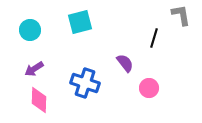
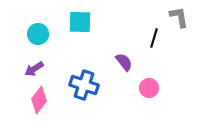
gray L-shape: moved 2 px left, 2 px down
cyan square: rotated 15 degrees clockwise
cyan circle: moved 8 px right, 4 px down
purple semicircle: moved 1 px left, 1 px up
blue cross: moved 1 px left, 2 px down
pink diamond: rotated 36 degrees clockwise
